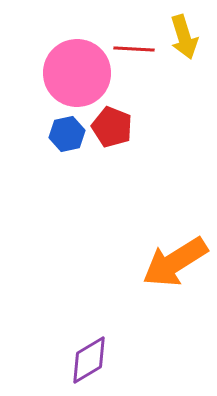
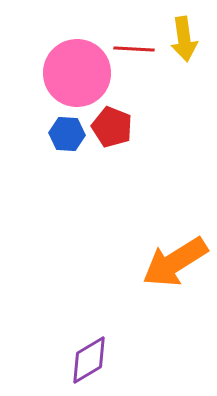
yellow arrow: moved 2 px down; rotated 9 degrees clockwise
blue hexagon: rotated 16 degrees clockwise
